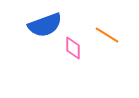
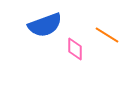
pink diamond: moved 2 px right, 1 px down
